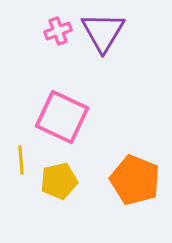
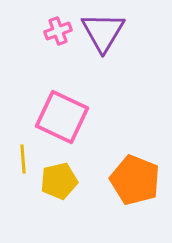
yellow line: moved 2 px right, 1 px up
